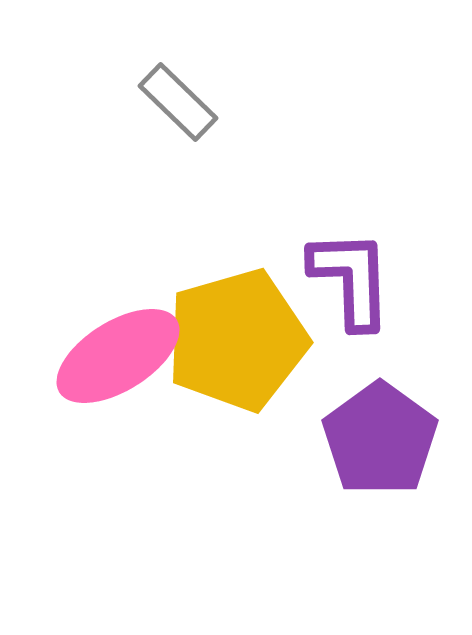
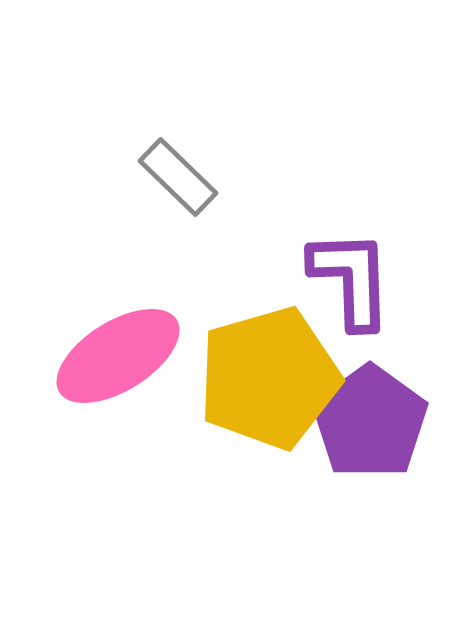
gray rectangle: moved 75 px down
yellow pentagon: moved 32 px right, 38 px down
purple pentagon: moved 10 px left, 17 px up
